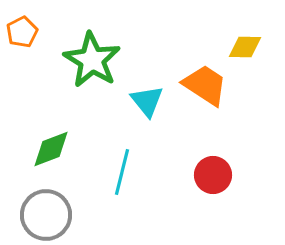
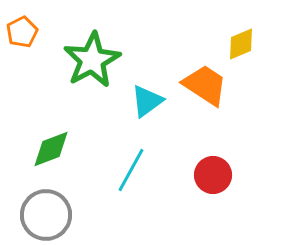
yellow diamond: moved 4 px left, 3 px up; rotated 24 degrees counterclockwise
green star: rotated 12 degrees clockwise
cyan triangle: rotated 33 degrees clockwise
cyan line: moved 9 px right, 2 px up; rotated 15 degrees clockwise
